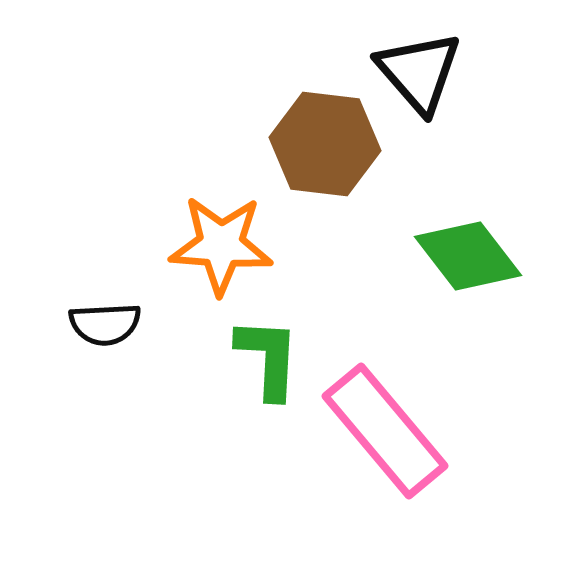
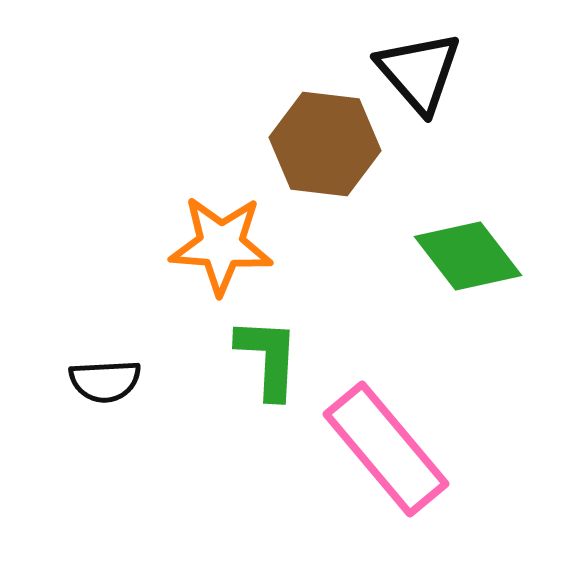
black semicircle: moved 57 px down
pink rectangle: moved 1 px right, 18 px down
